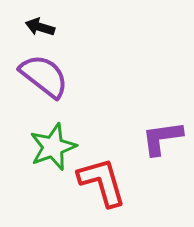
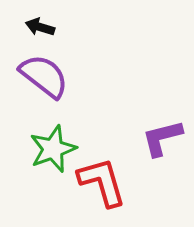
purple L-shape: rotated 6 degrees counterclockwise
green star: moved 2 px down
